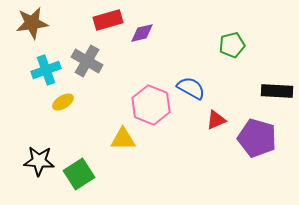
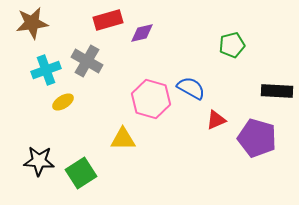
pink hexagon: moved 6 px up; rotated 6 degrees counterclockwise
green square: moved 2 px right, 1 px up
